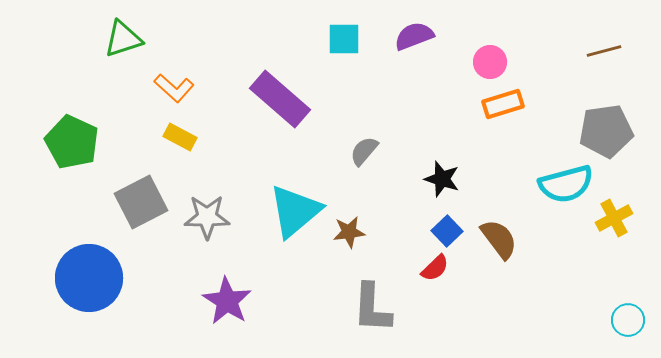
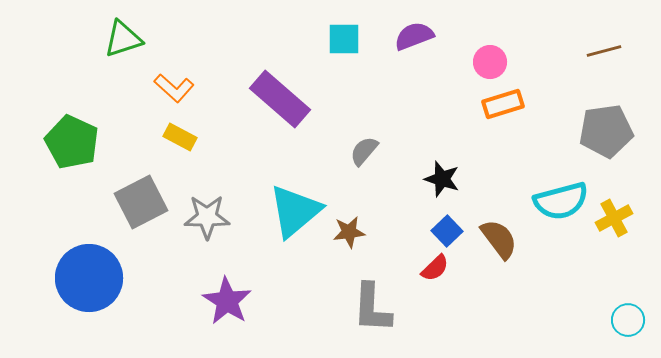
cyan semicircle: moved 5 px left, 17 px down
